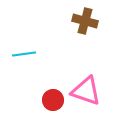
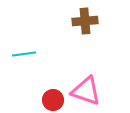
brown cross: rotated 20 degrees counterclockwise
